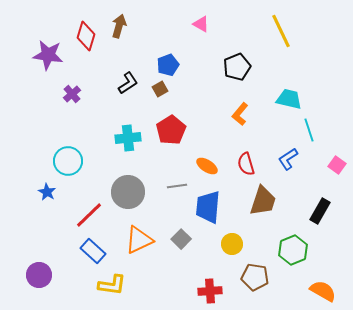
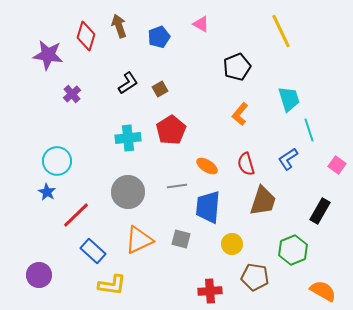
brown arrow: rotated 35 degrees counterclockwise
blue pentagon: moved 9 px left, 28 px up
cyan trapezoid: rotated 60 degrees clockwise
cyan circle: moved 11 px left
red line: moved 13 px left
gray square: rotated 30 degrees counterclockwise
